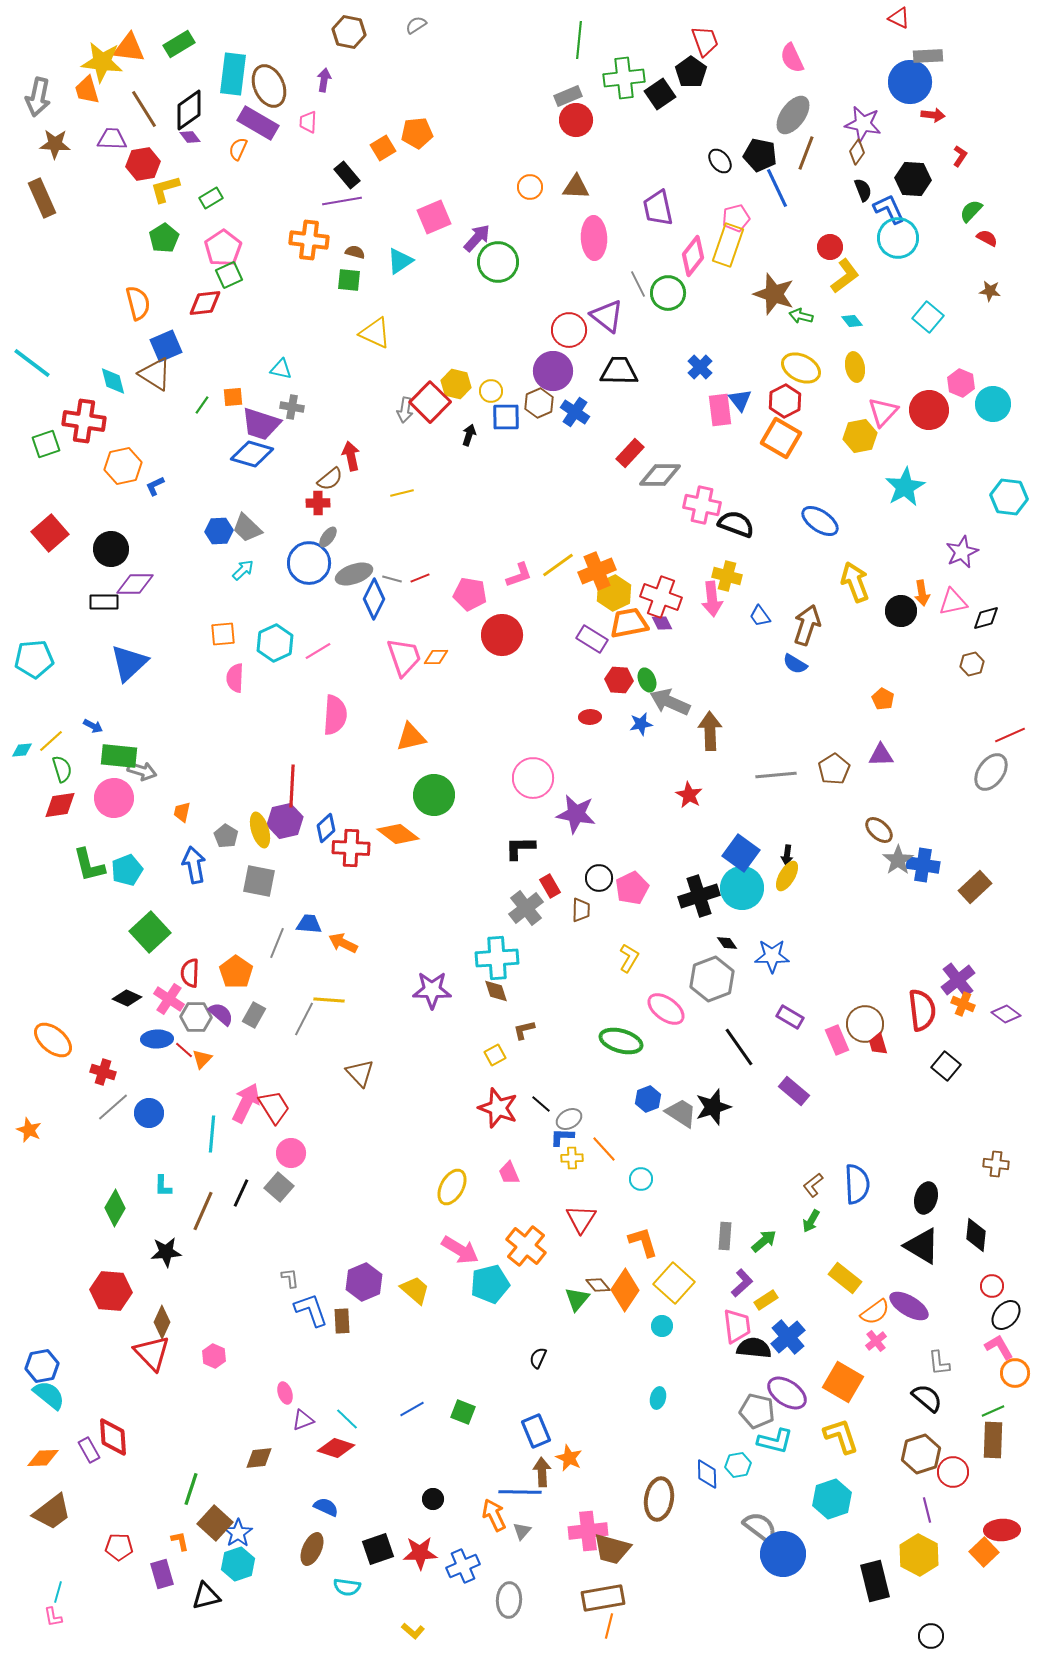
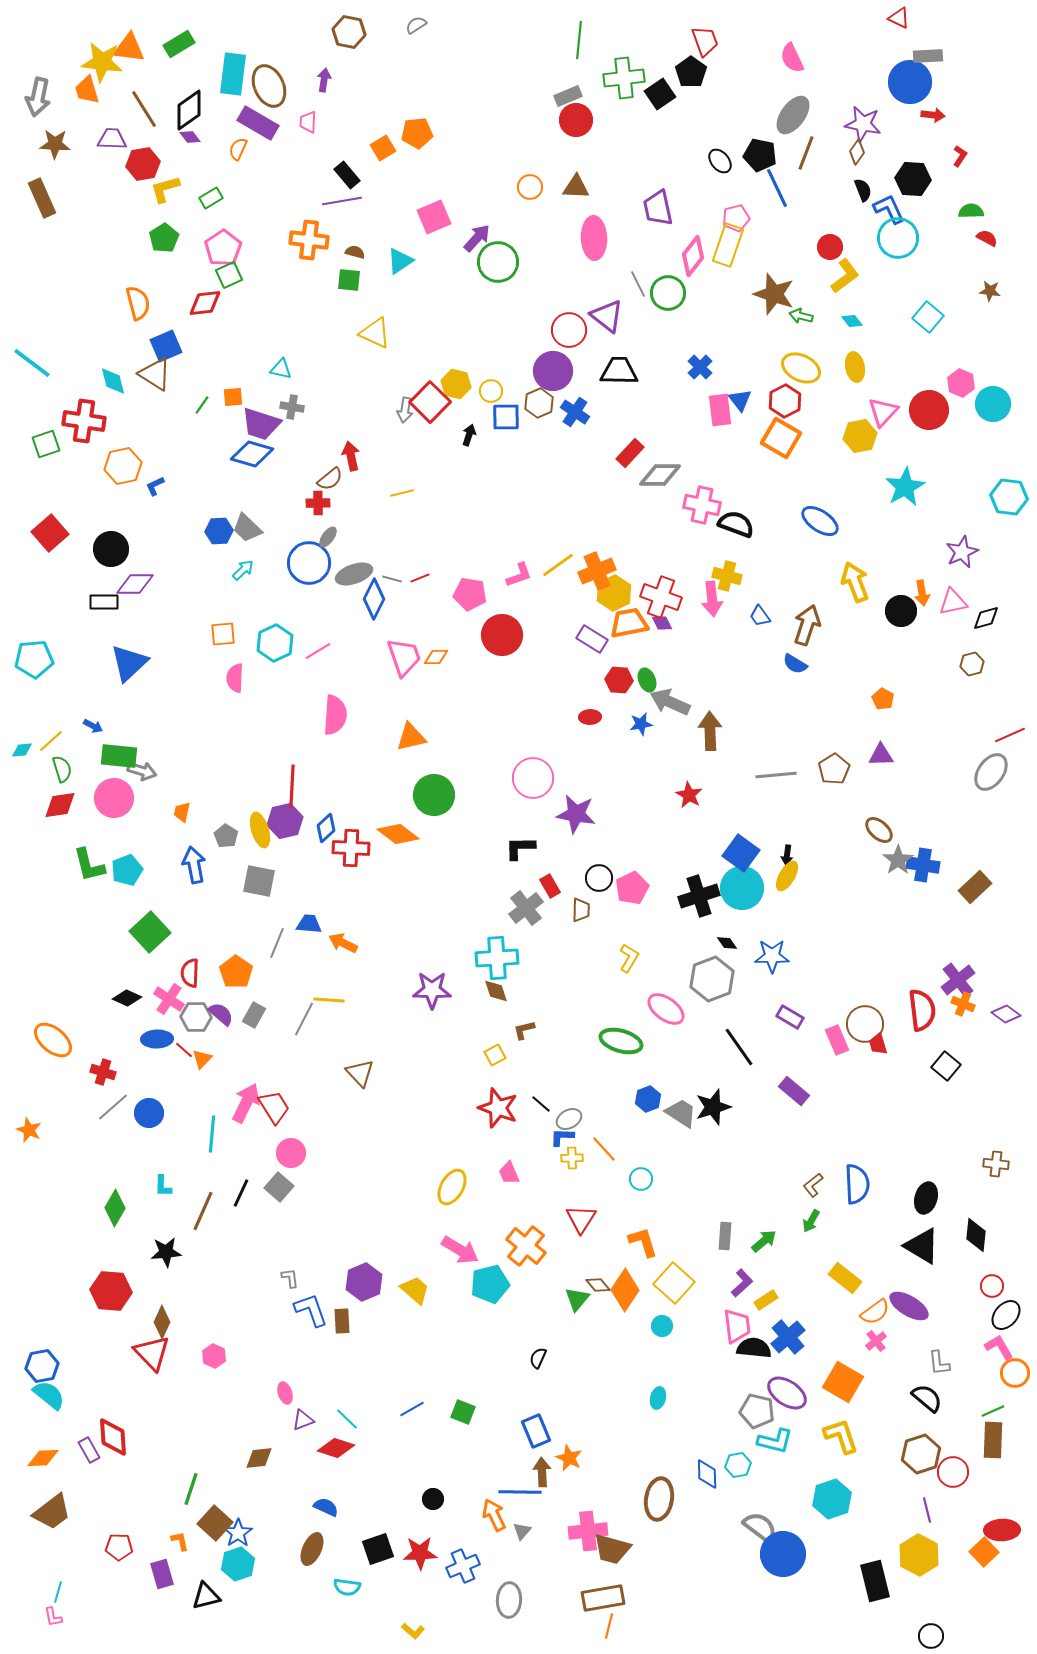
green semicircle at (971, 211): rotated 45 degrees clockwise
